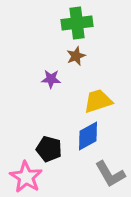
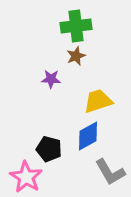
green cross: moved 1 px left, 3 px down
gray L-shape: moved 2 px up
